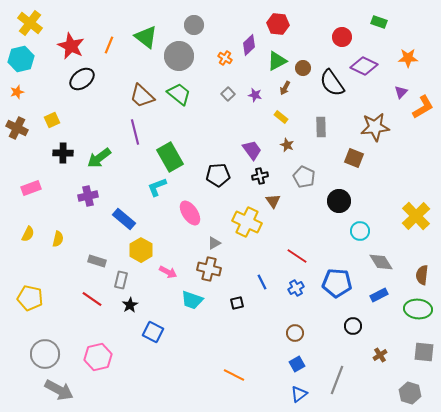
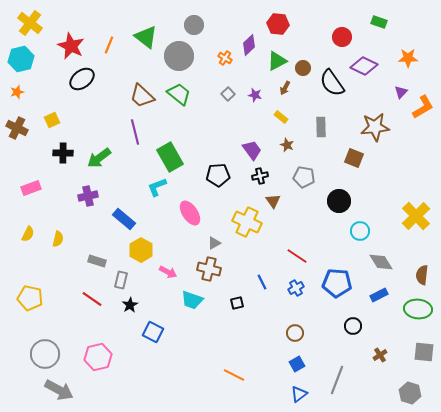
gray pentagon at (304, 177): rotated 15 degrees counterclockwise
